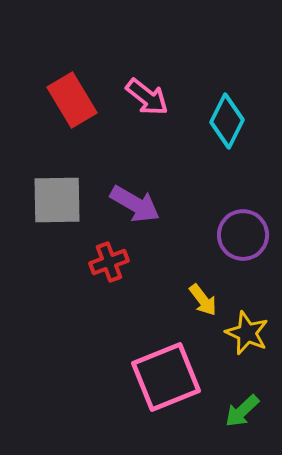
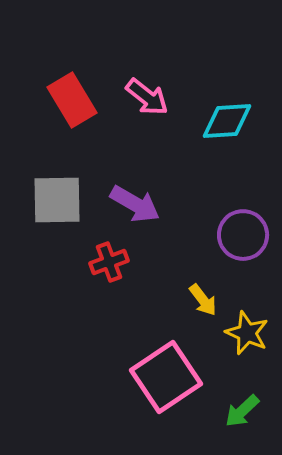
cyan diamond: rotated 60 degrees clockwise
pink square: rotated 12 degrees counterclockwise
